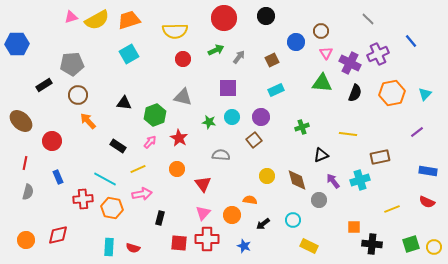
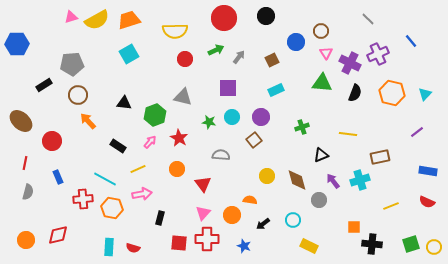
red circle at (183, 59): moved 2 px right
orange hexagon at (392, 93): rotated 25 degrees clockwise
yellow line at (392, 209): moved 1 px left, 3 px up
